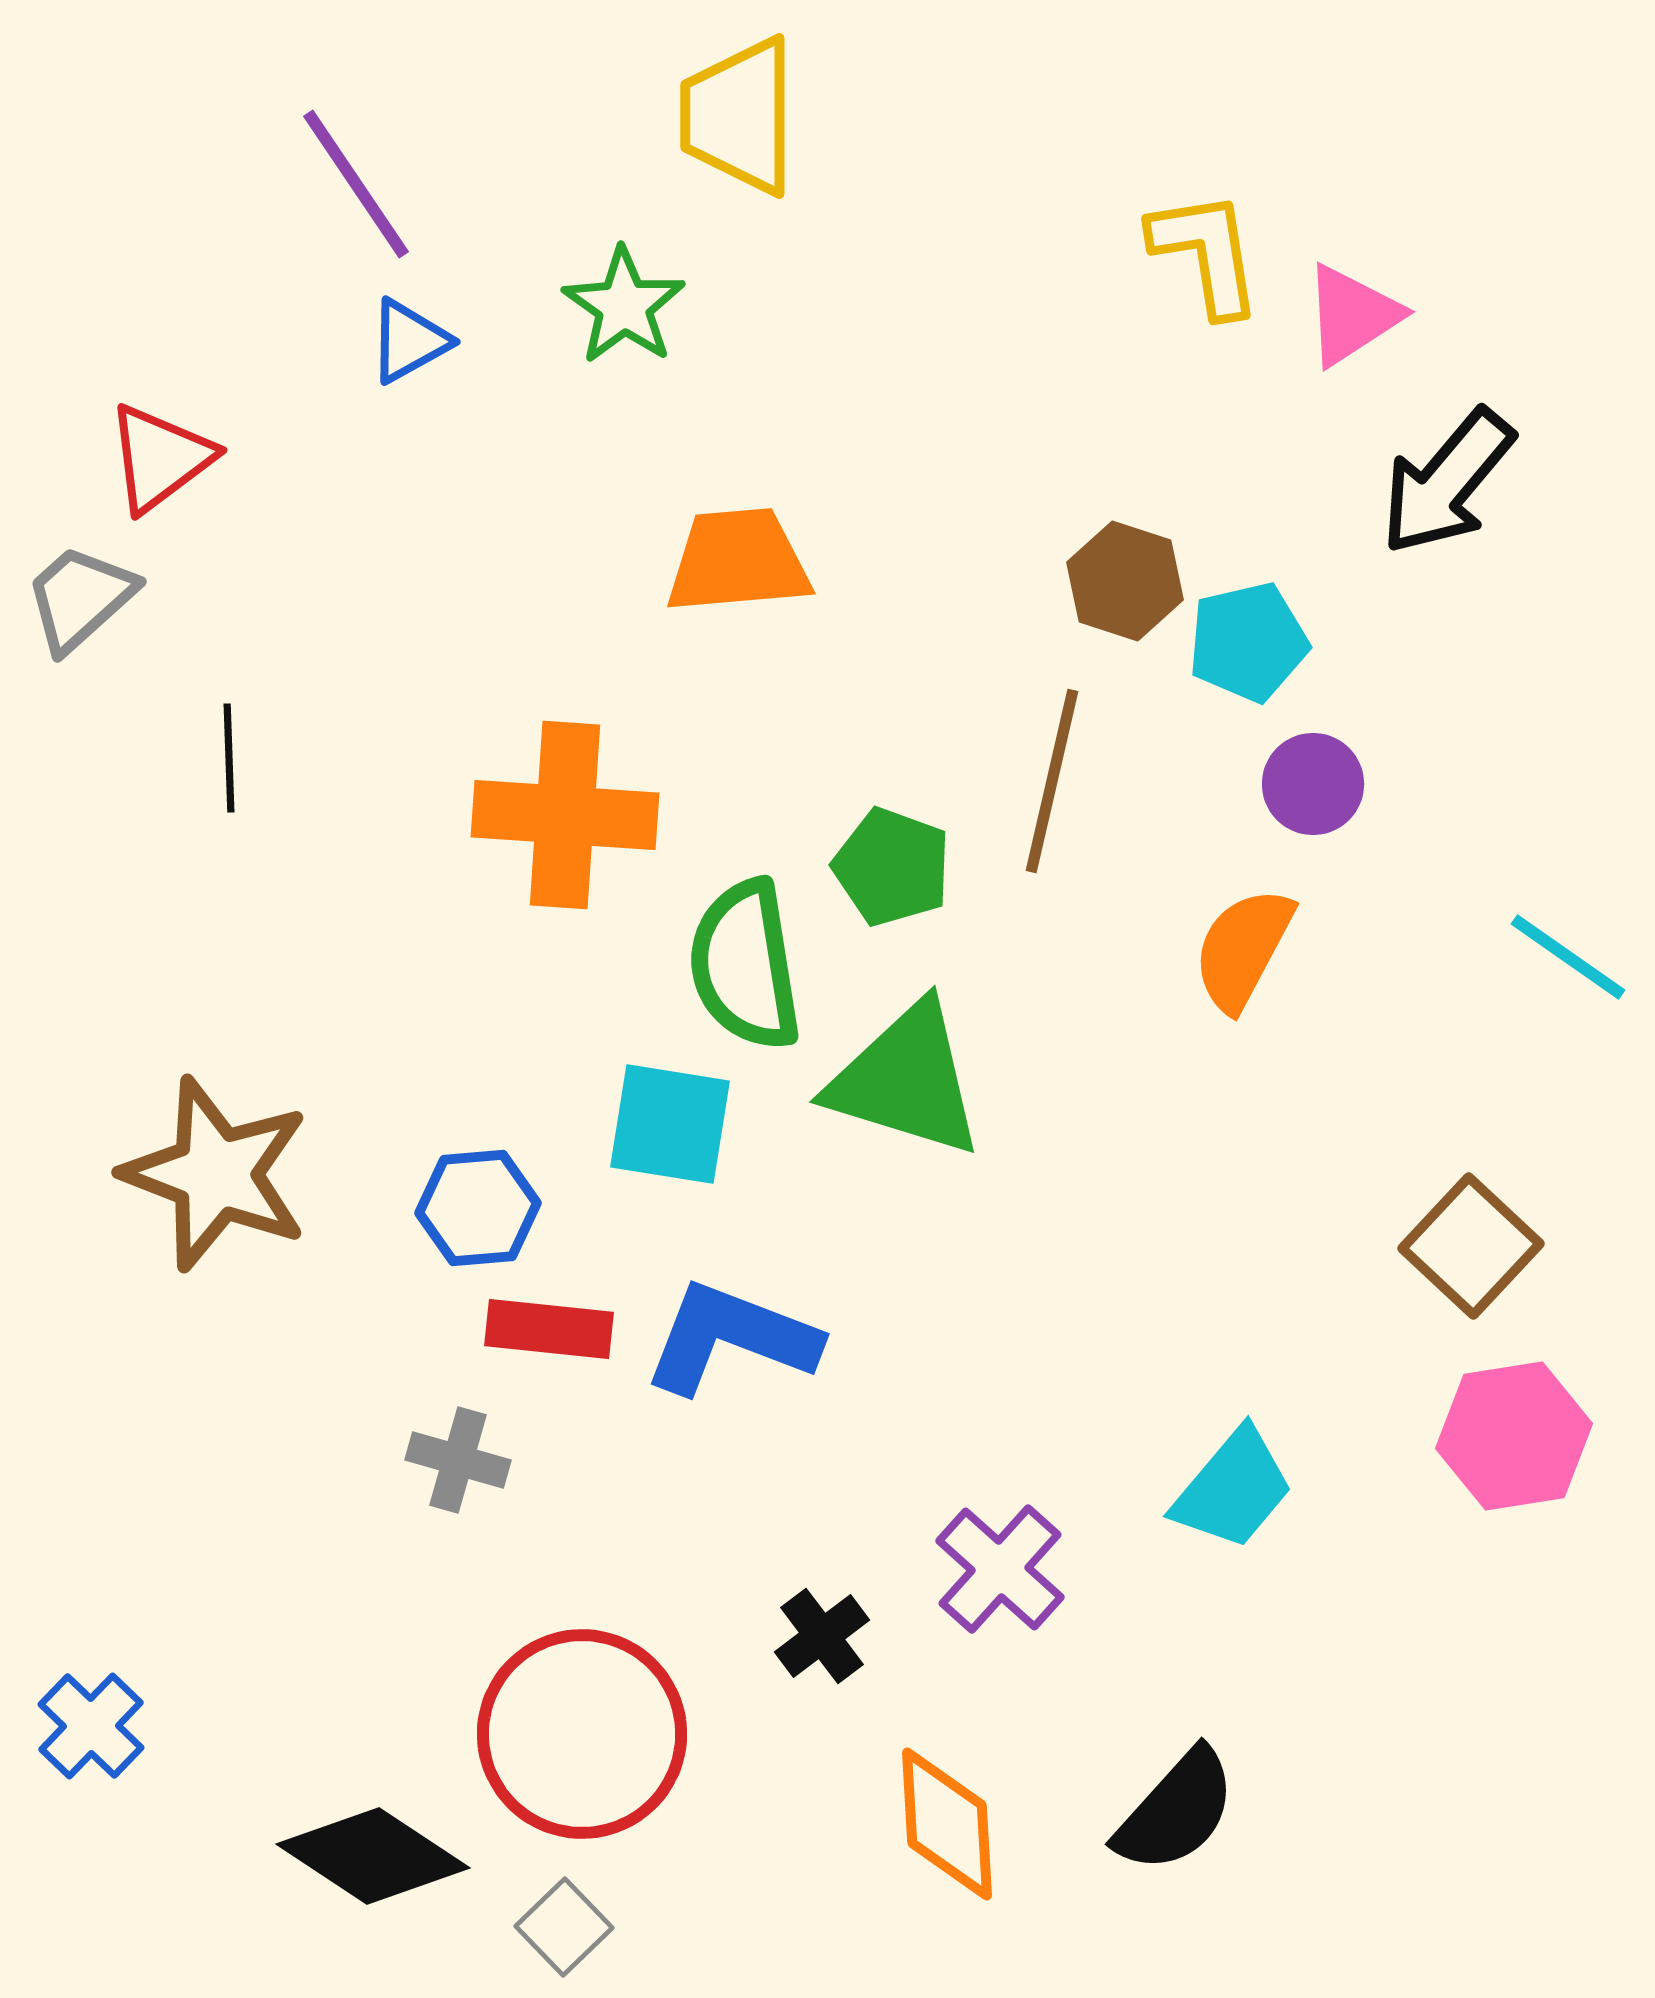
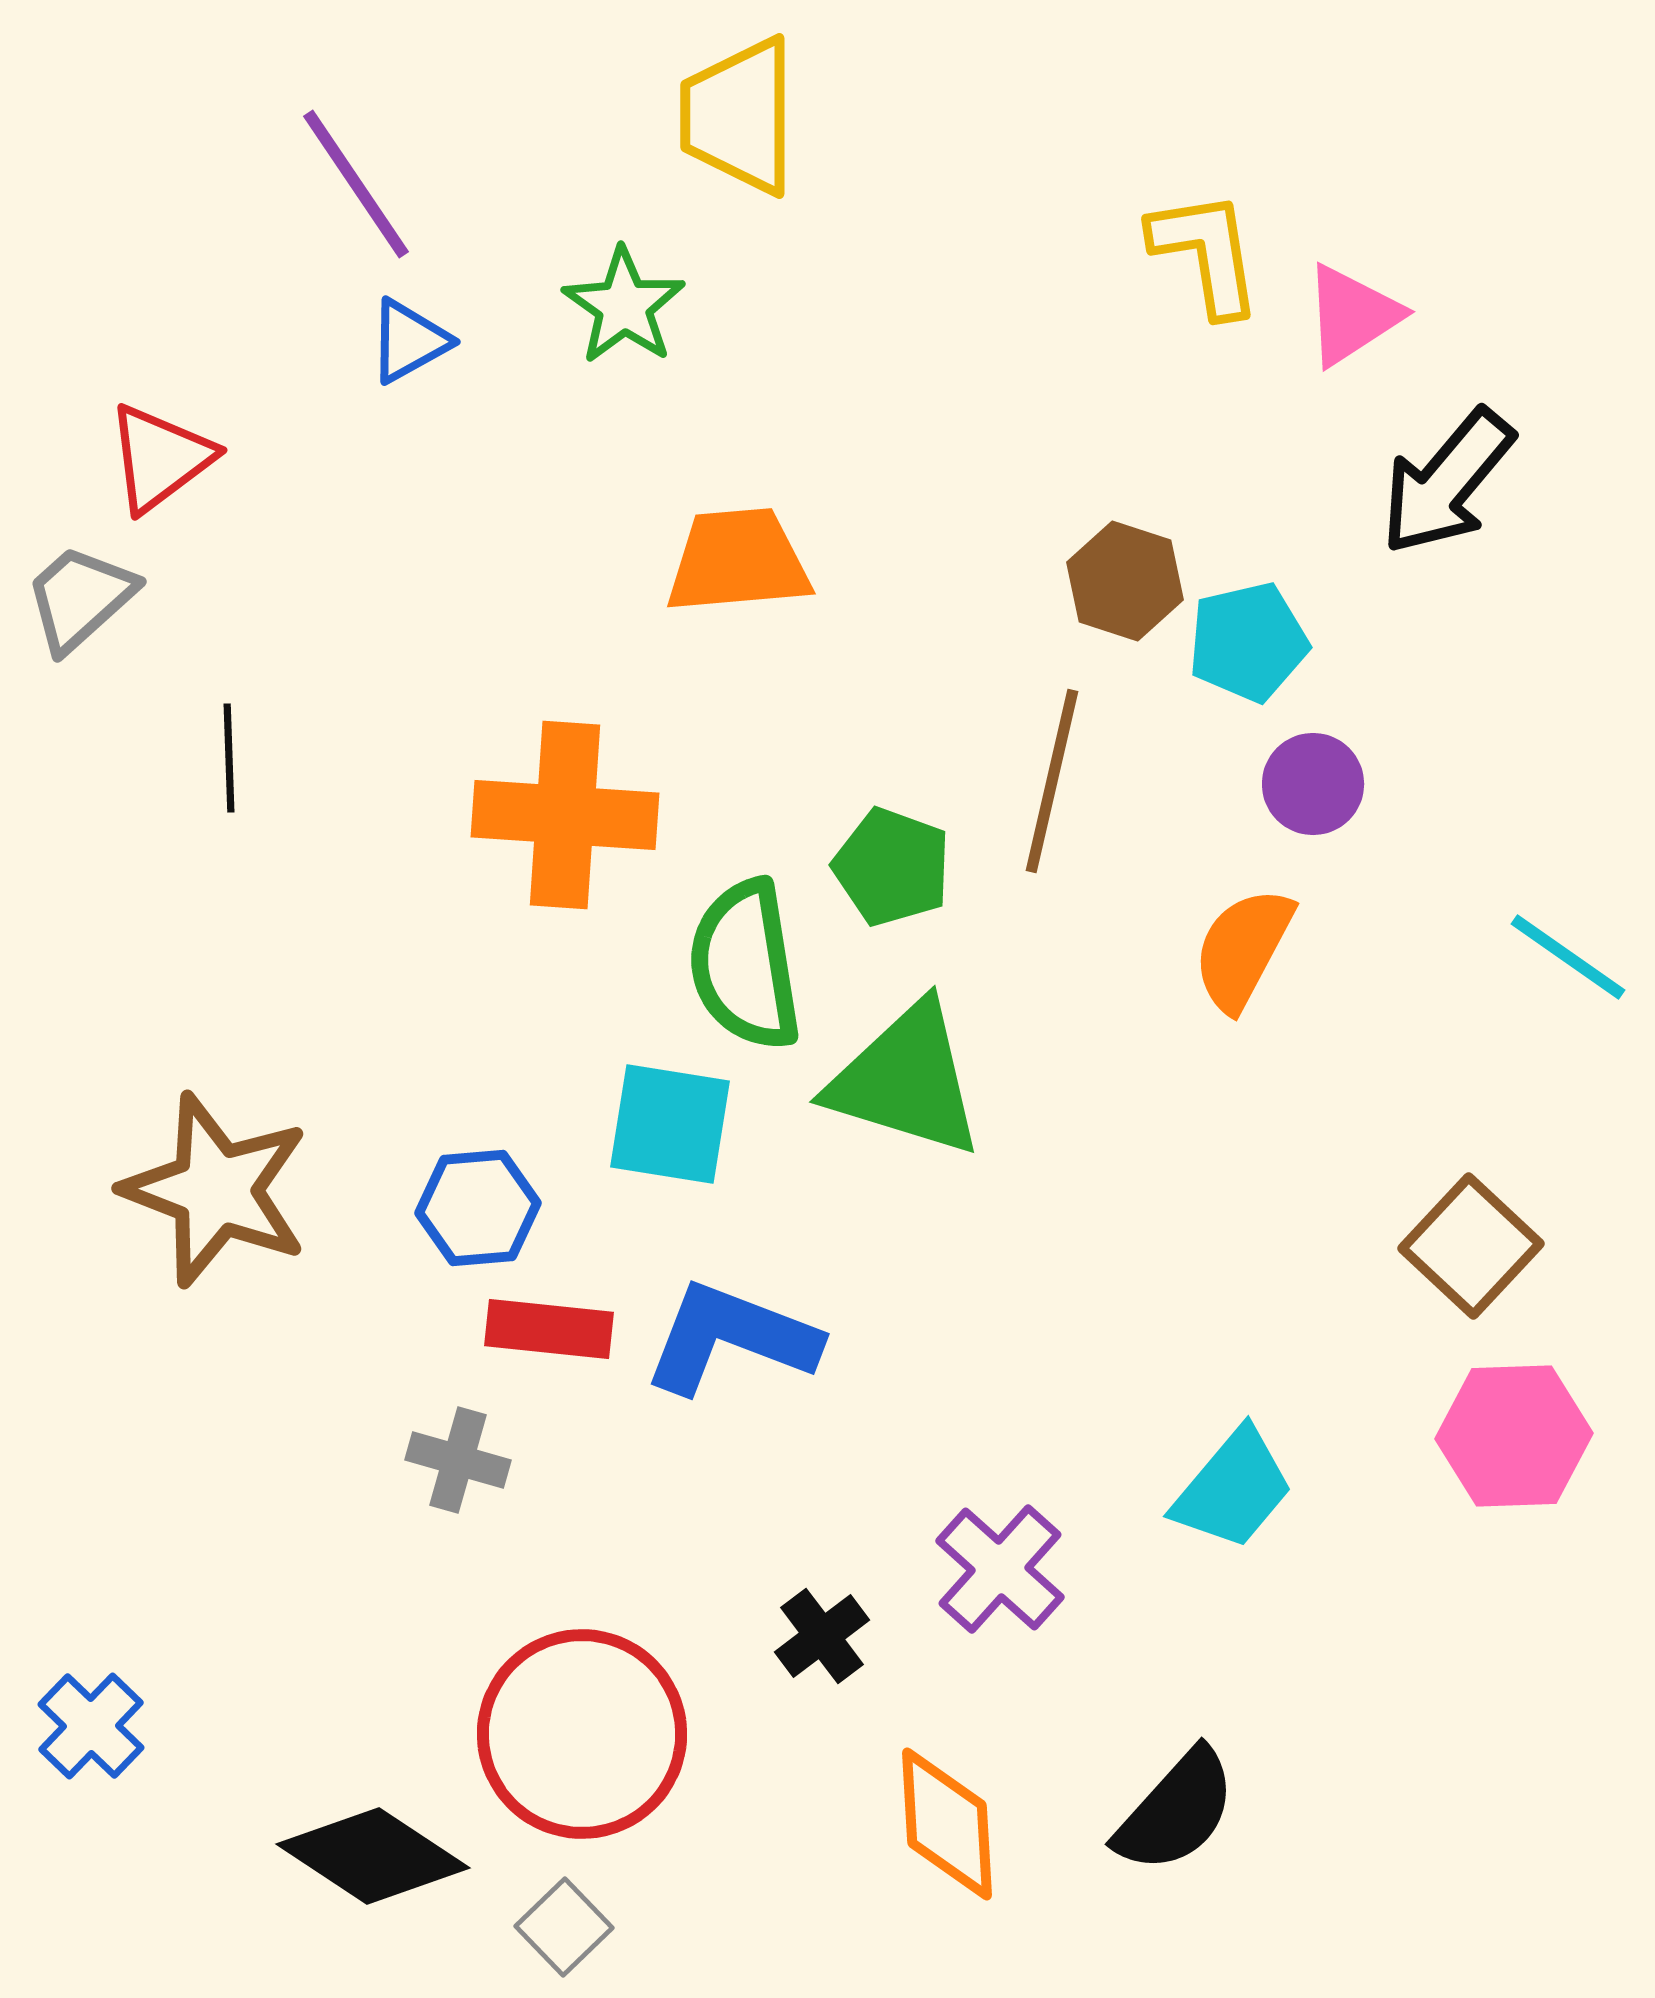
brown star: moved 16 px down
pink hexagon: rotated 7 degrees clockwise
